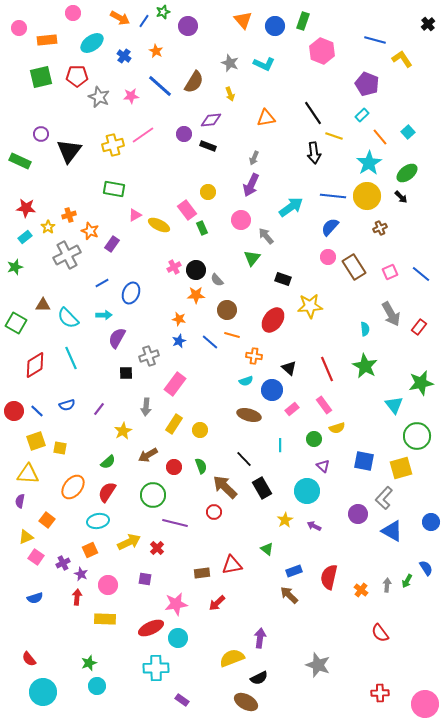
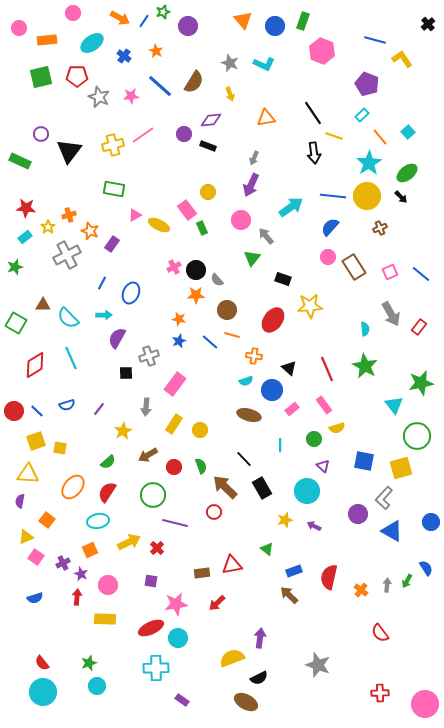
blue line at (102, 283): rotated 32 degrees counterclockwise
yellow star at (285, 520): rotated 14 degrees clockwise
purple square at (145, 579): moved 6 px right, 2 px down
red semicircle at (29, 659): moved 13 px right, 4 px down
